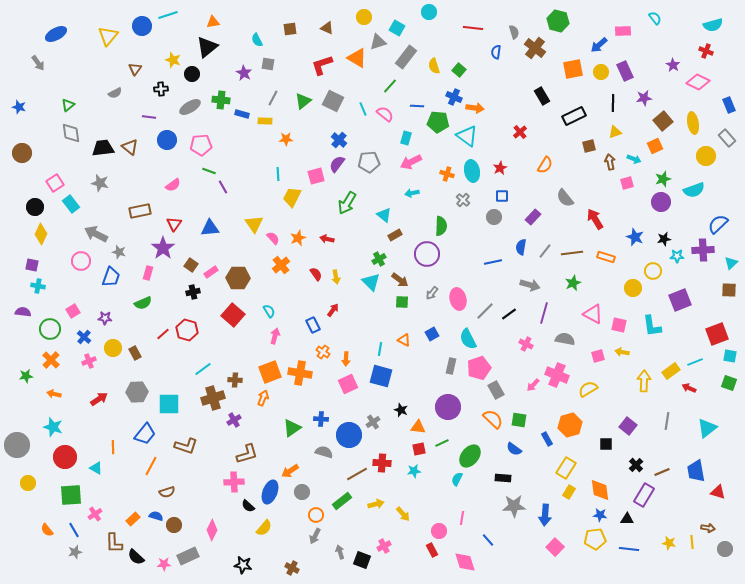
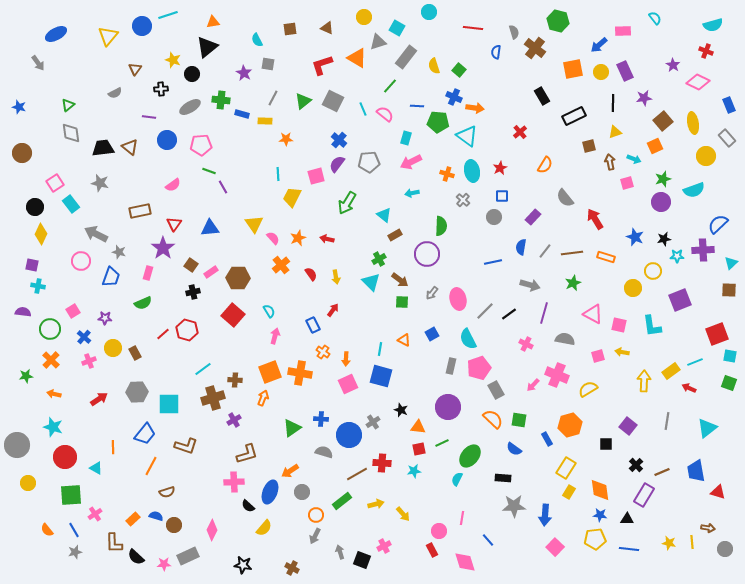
red semicircle at (316, 274): moved 5 px left
